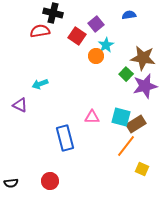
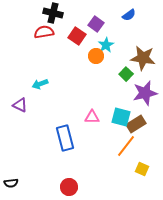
blue semicircle: rotated 152 degrees clockwise
purple square: rotated 14 degrees counterclockwise
red semicircle: moved 4 px right, 1 px down
purple star: moved 7 px down
red circle: moved 19 px right, 6 px down
